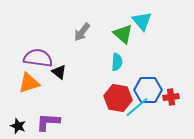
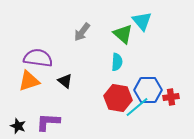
black triangle: moved 6 px right, 9 px down
orange triangle: moved 2 px up
